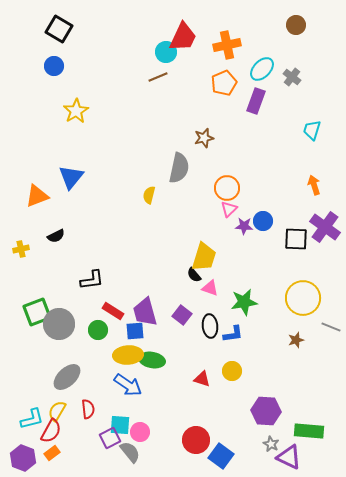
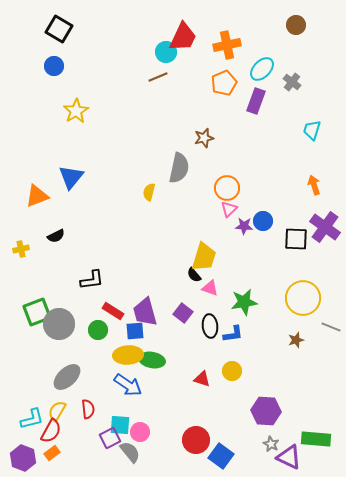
gray cross at (292, 77): moved 5 px down
yellow semicircle at (149, 195): moved 3 px up
purple square at (182, 315): moved 1 px right, 2 px up
green rectangle at (309, 431): moved 7 px right, 8 px down
